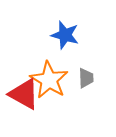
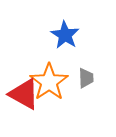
blue star: rotated 16 degrees clockwise
orange star: moved 2 px down; rotated 6 degrees clockwise
